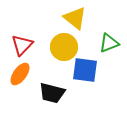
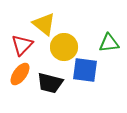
yellow triangle: moved 31 px left, 6 px down
green triangle: rotated 15 degrees clockwise
black trapezoid: moved 2 px left, 10 px up
